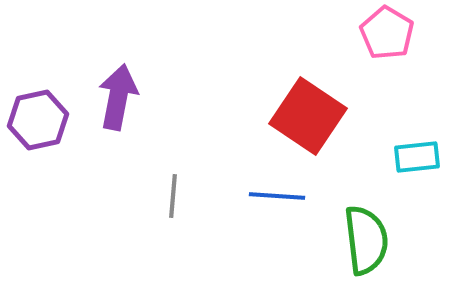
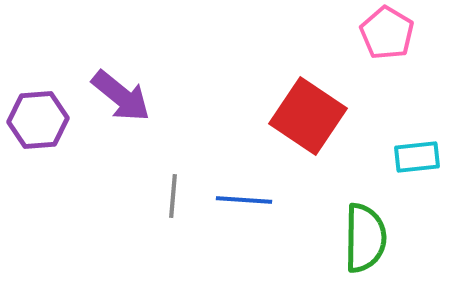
purple arrow: moved 3 px right, 1 px up; rotated 118 degrees clockwise
purple hexagon: rotated 8 degrees clockwise
blue line: moved 33 px left, 4 px down
green semicircle: moved 1 px left, 2 px up; rotated 8 degrees clockwise
